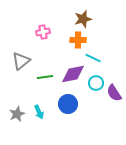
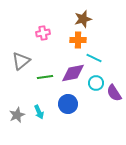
pink cross: moved 1 px down
cyan line: moved 1 px right
purple diamond: moved 1 px up
gray star: moved 1 px down
